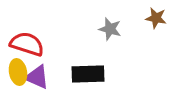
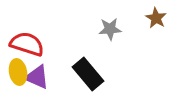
brown star: rotated 20 degrees clockwise
gray star: rotated 20 degrees counterclockwise
black rectangle: rotated 52 degrees clockwise
